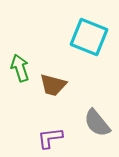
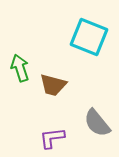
purple L-shape: moved 2 px right
